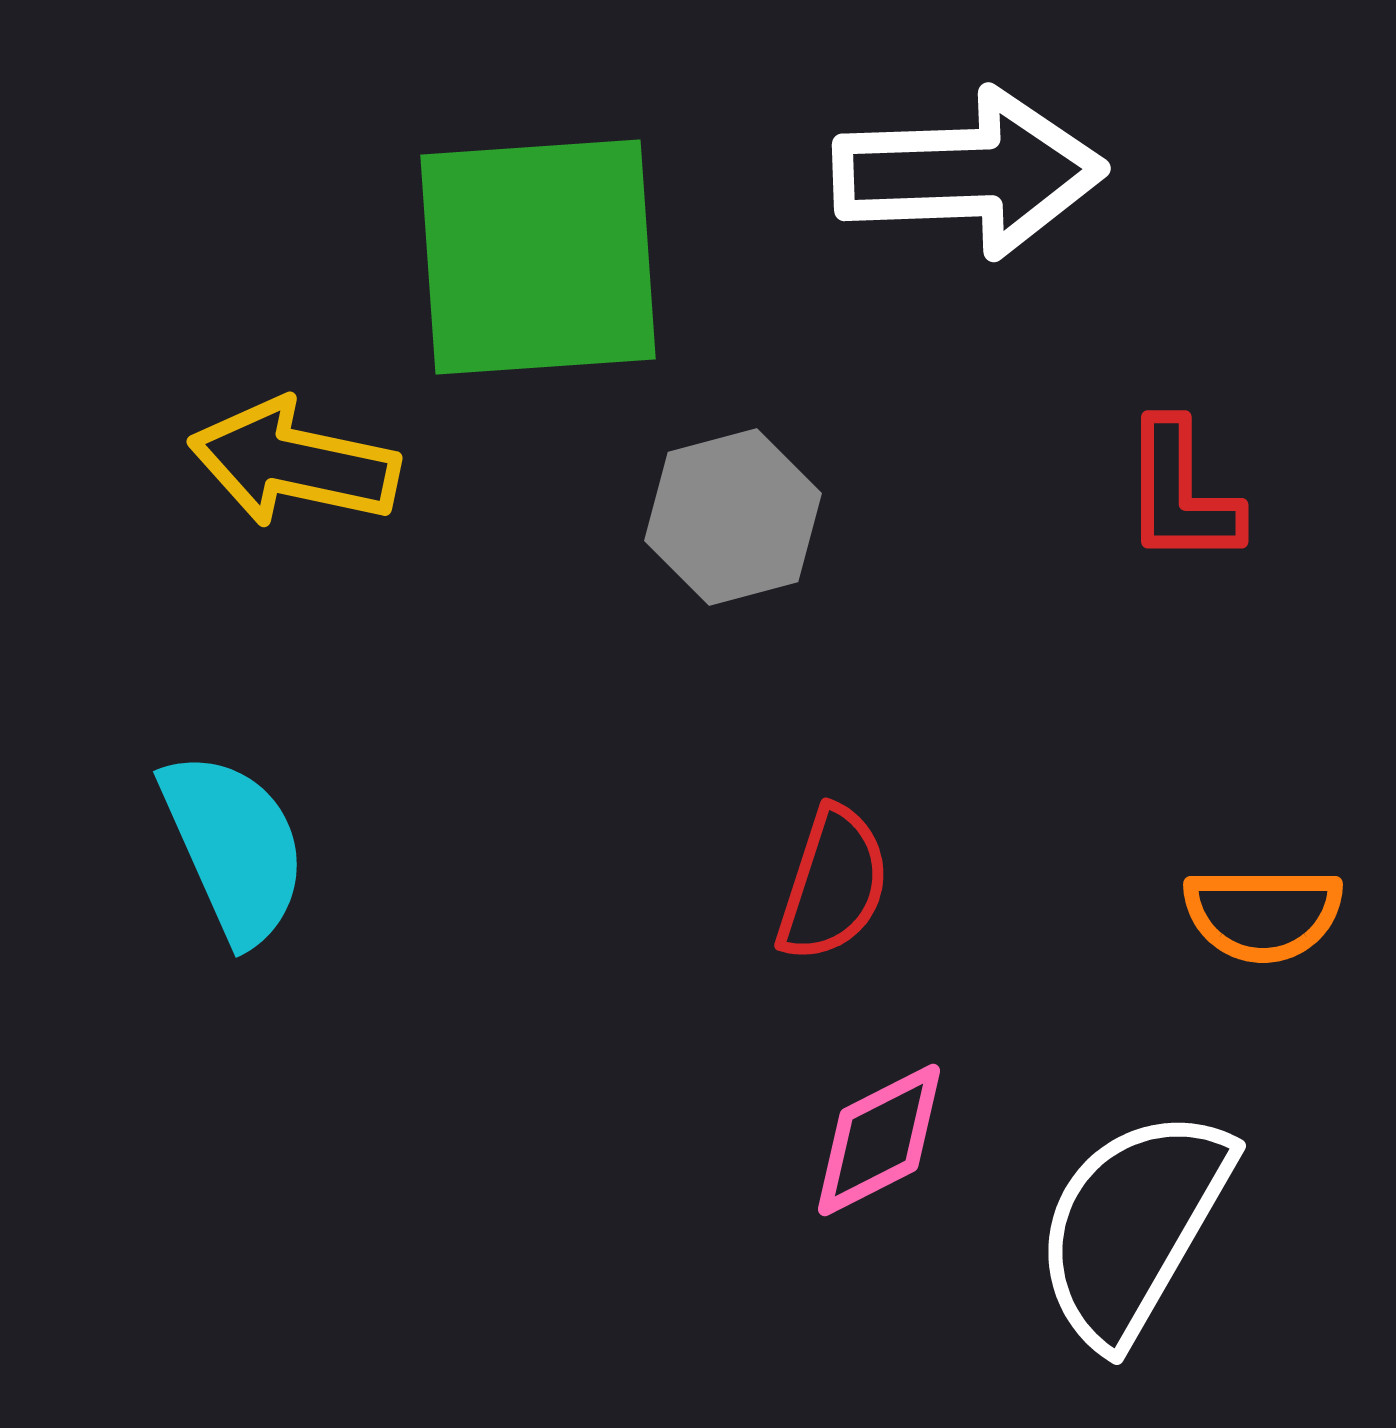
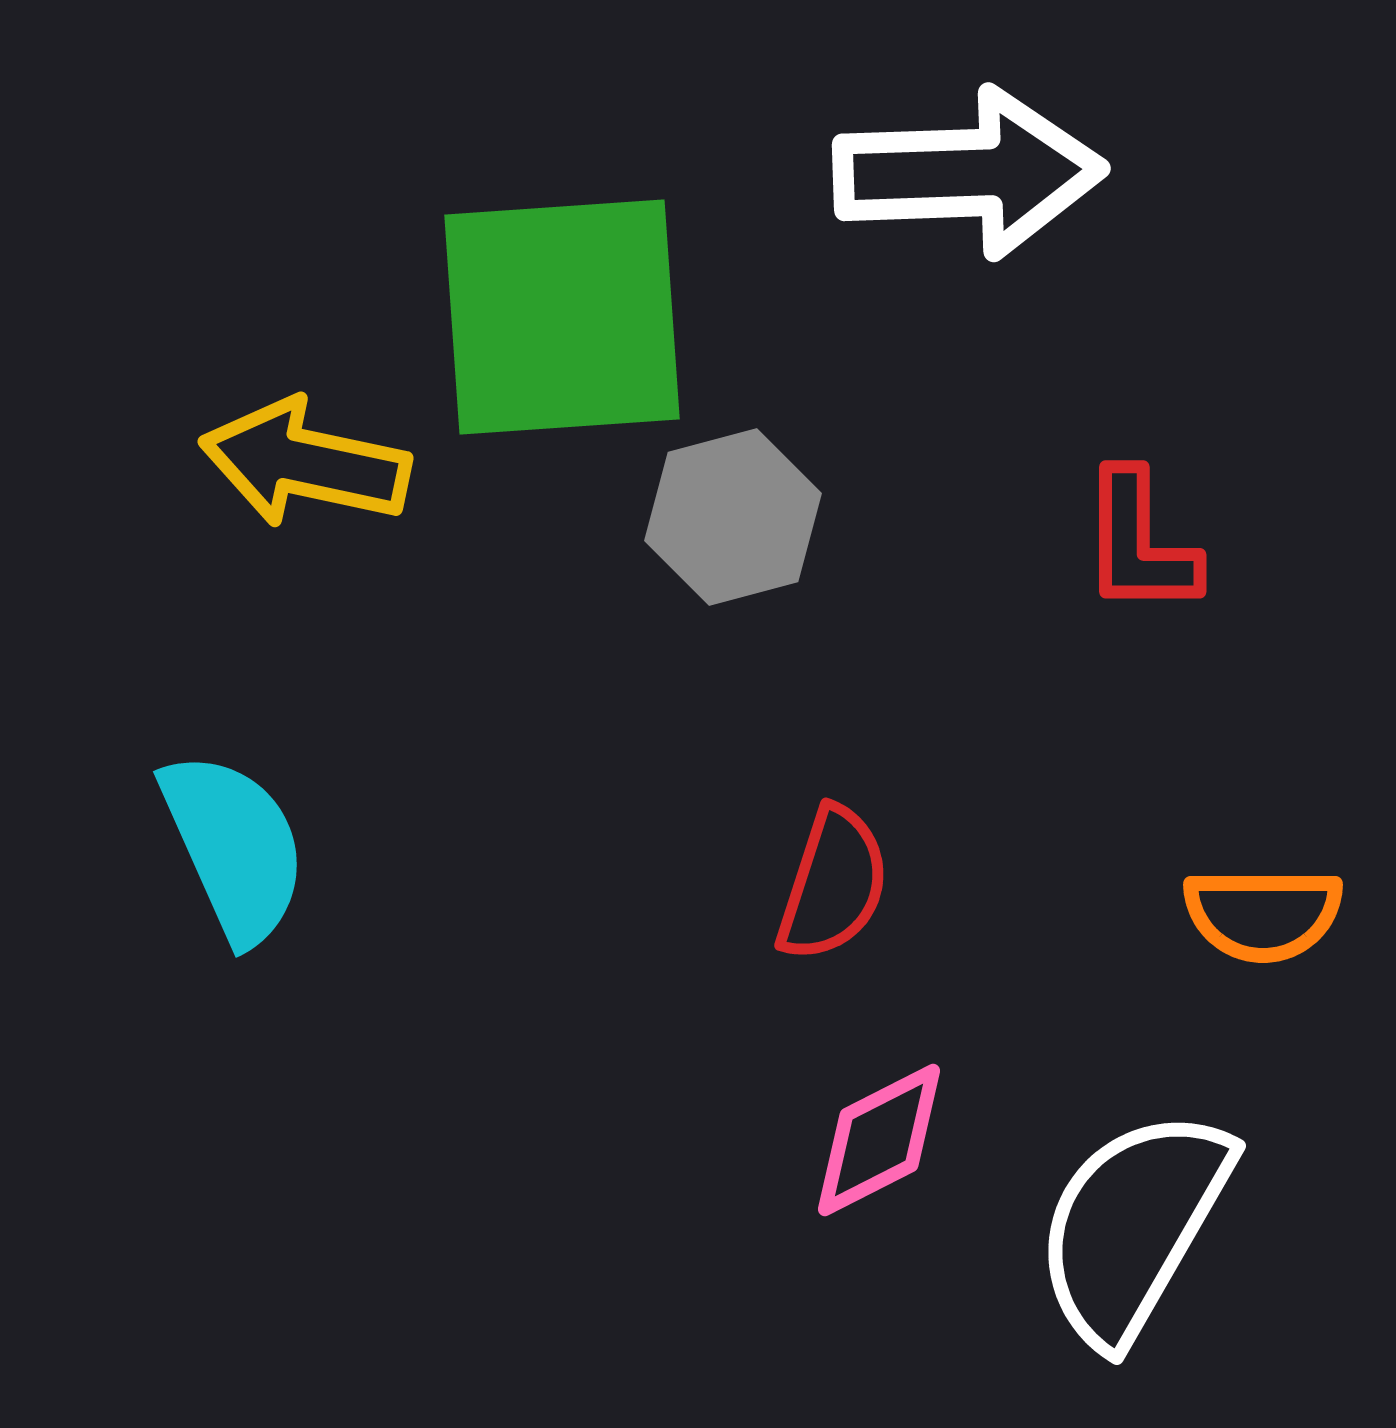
green square: moved 24 px right, 60 px down
yellow arrow: moved 11 px right
red L-shape: moved 42 px left, 50 px down
